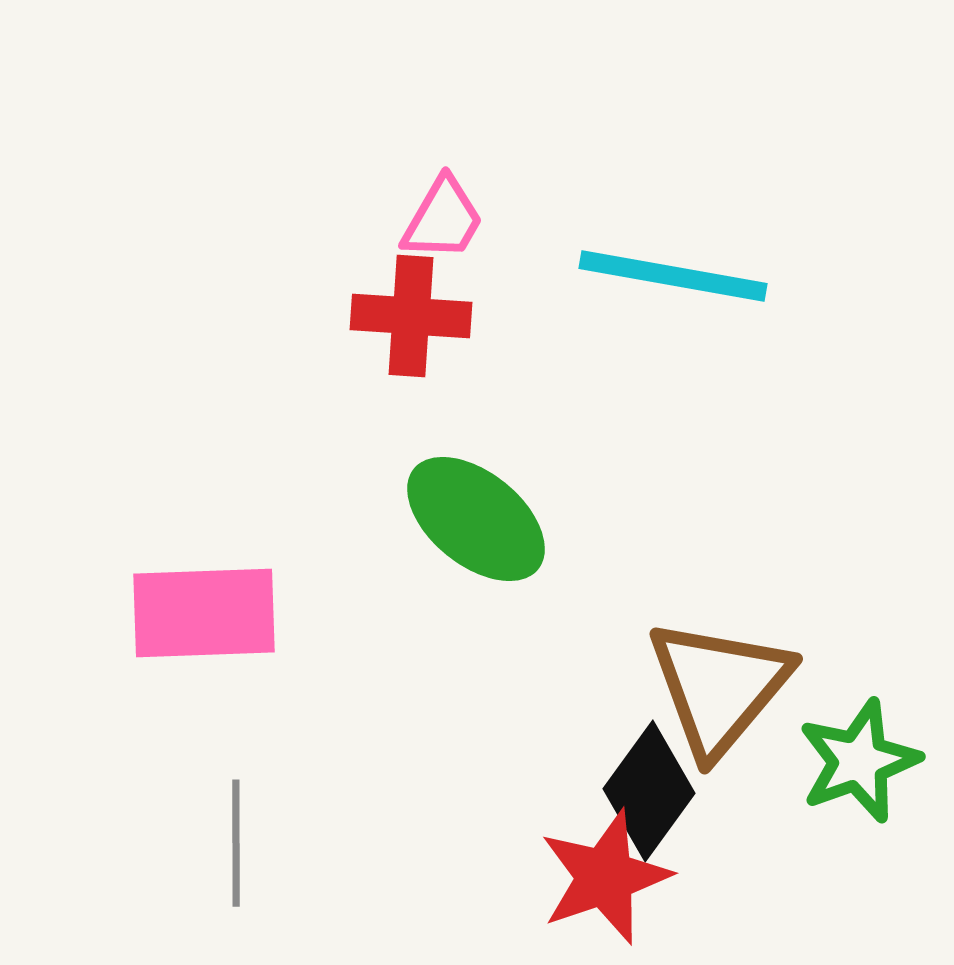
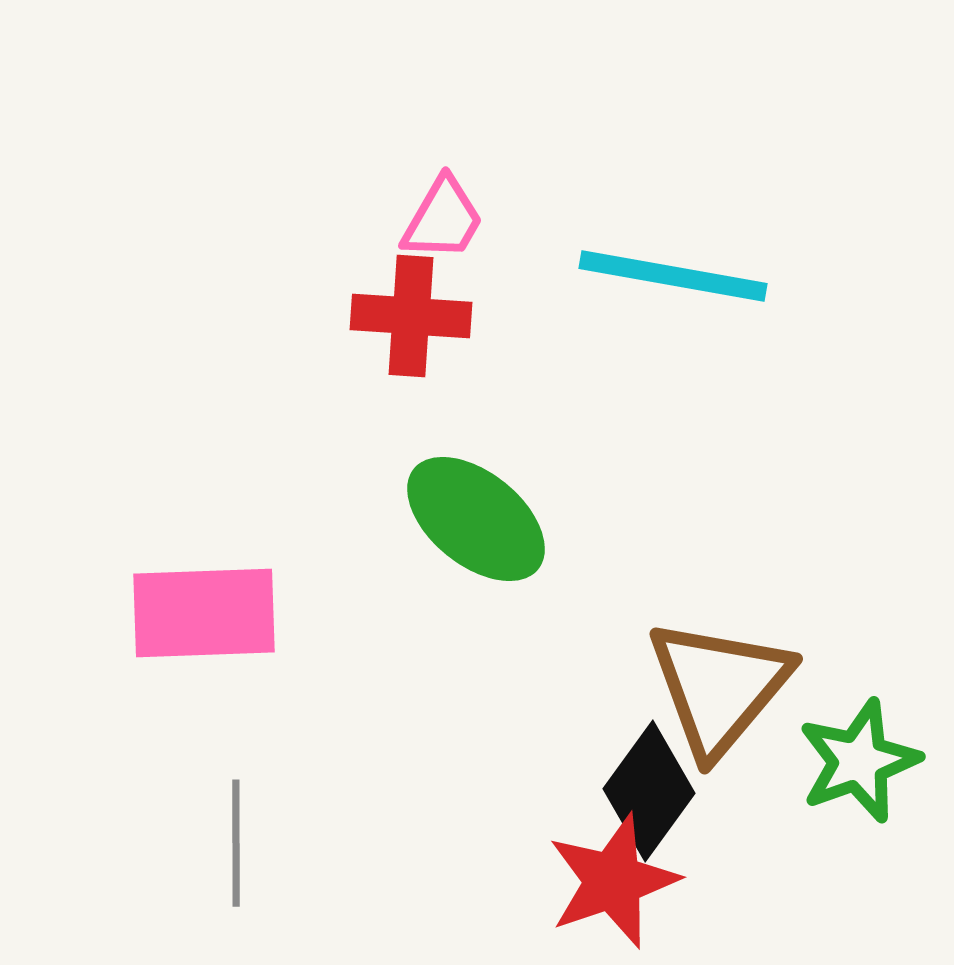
red star: moved 8 px right, 4 px down
